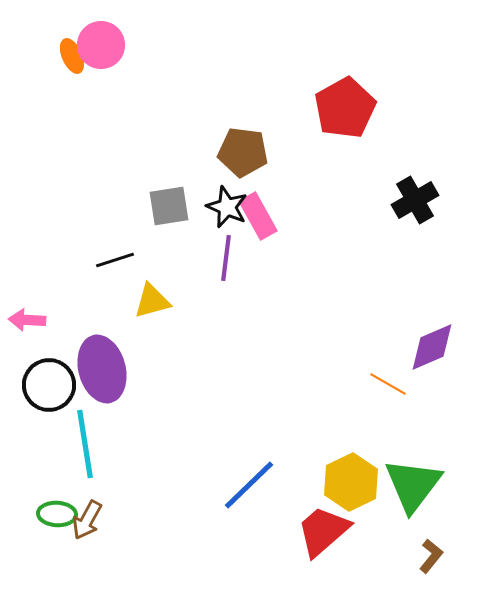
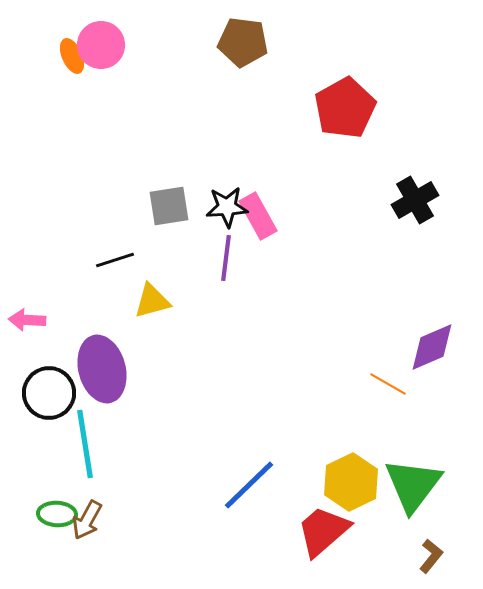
brown pentagon: moved 110 px up
black star: rotated 27 degrees counterclockwise
black circle: moved 8 px down
